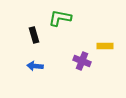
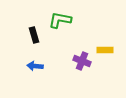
green L-shape: moved 2 px down
yellow rectangle: moved 4 px down
